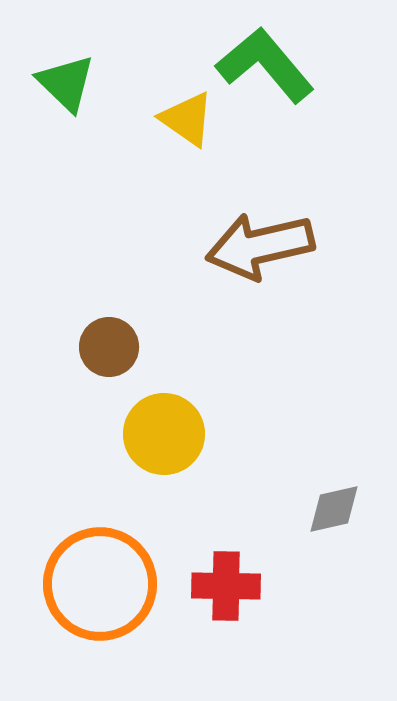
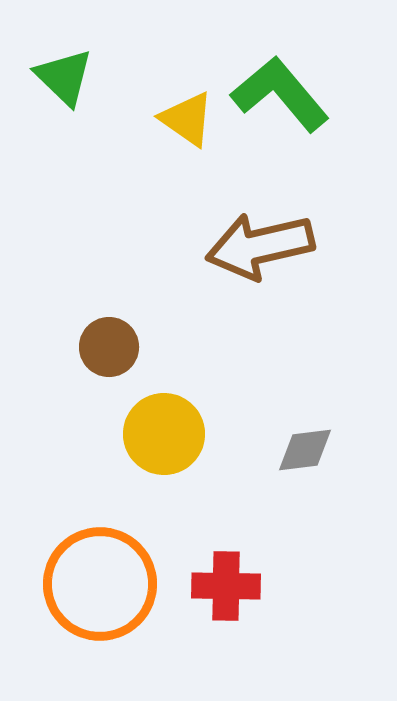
green L-shape: moved 15 px right, 29 px down
green triangle: moved 2 px left, 6 px up
gray diamond: moved 29 px left, 59 px up; rotated 6 degrees clockwise
